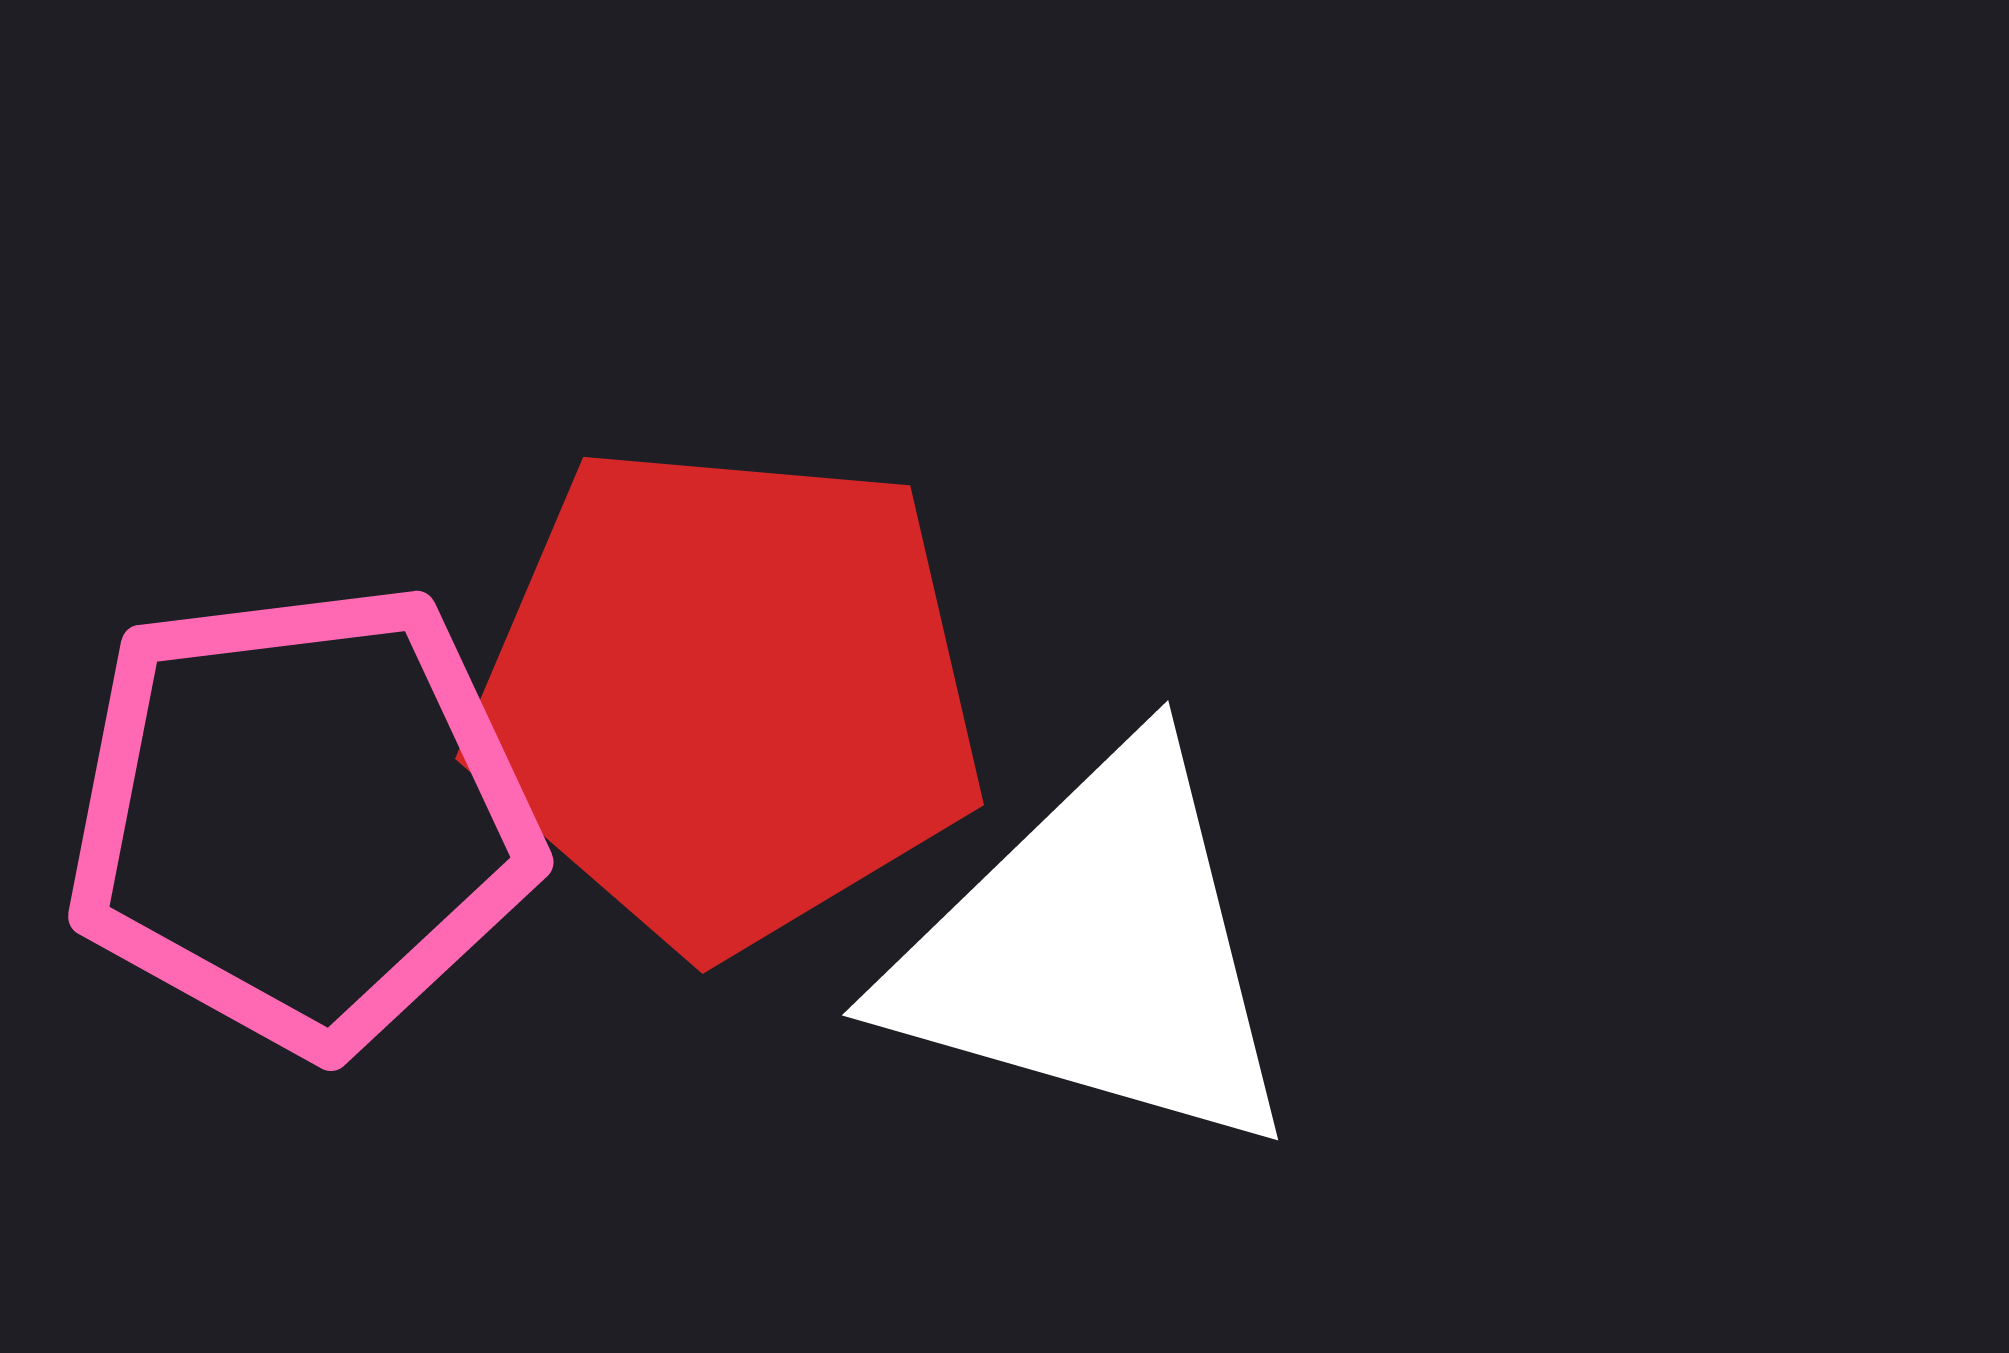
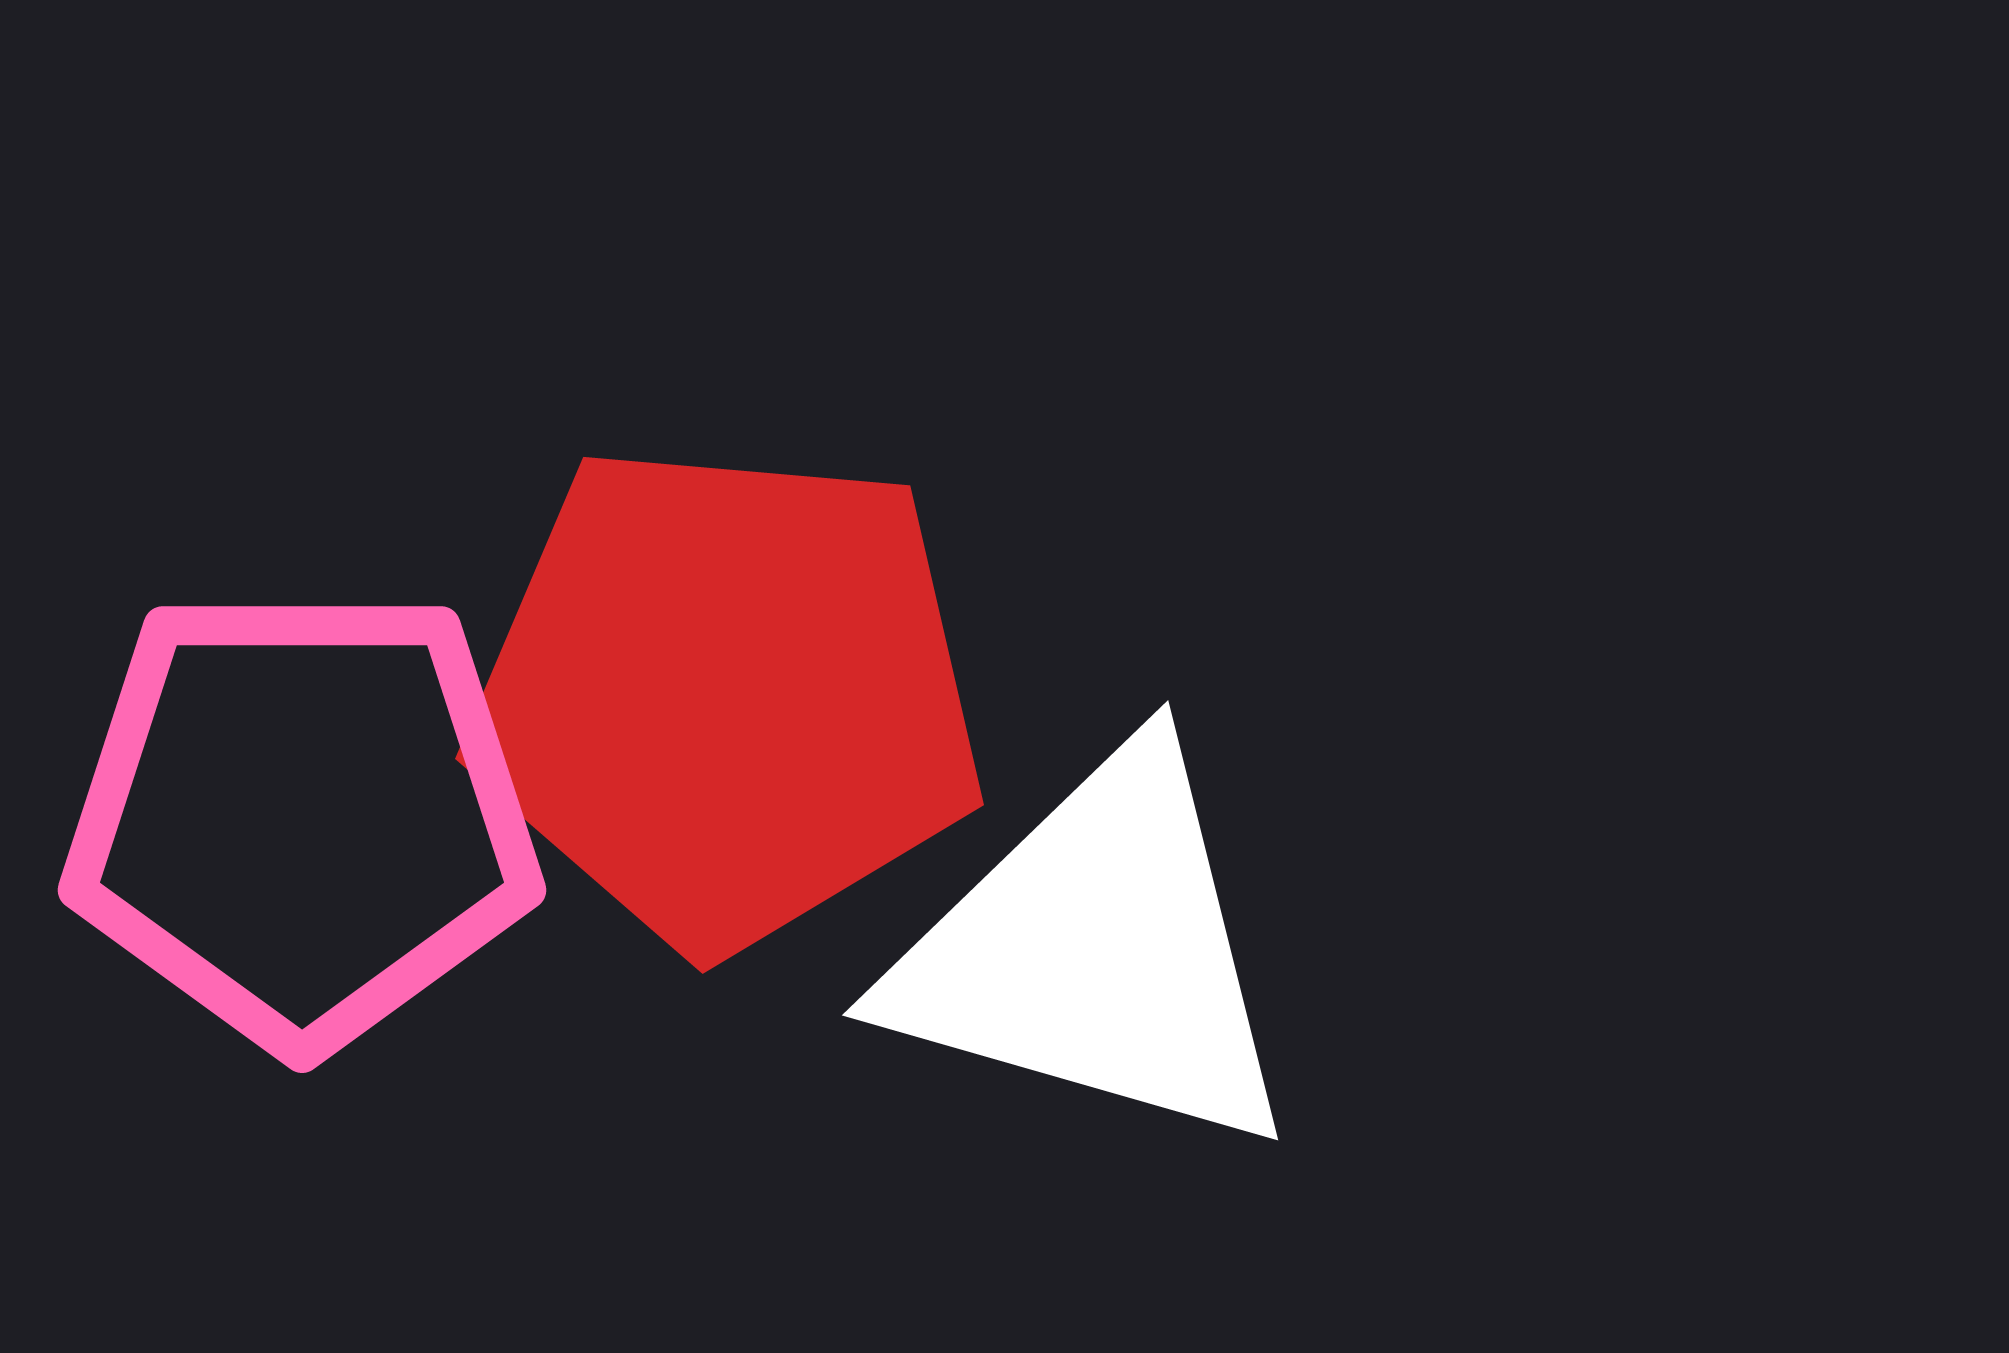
pink pentagon: rotated 7 degrees clockwise
